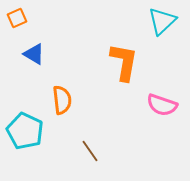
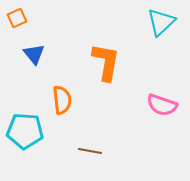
cyan triangle: moved 1 px left, 1 px down
blue triangle: rotated 20 degrees clockwise
orange L-shape: moved 18 px left
cyan pentagon: rotated 21 degrees counterclockwise
brown line: rotated 45 degrees counterclockwise
